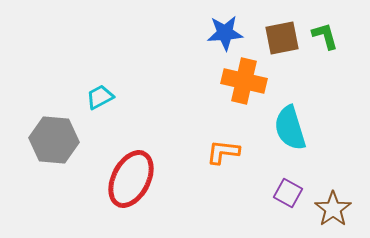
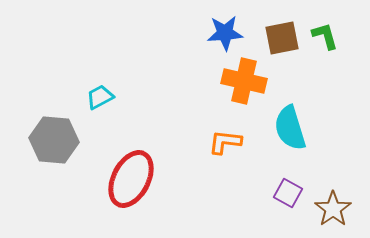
orange L-shape: moved 2 px right, 10 px up
